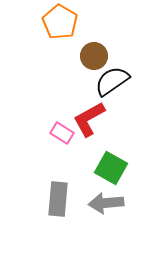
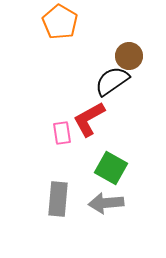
brown circle: moved 35 px right
pink rectangle: rotated 50 degrees clockwise
